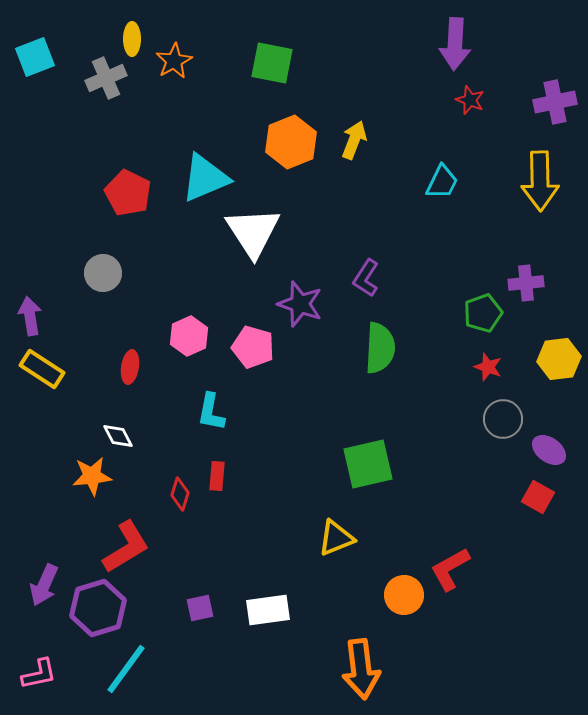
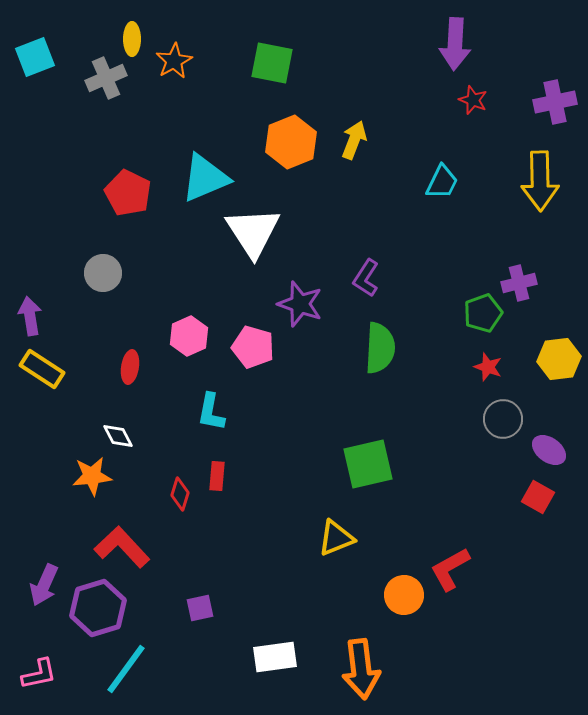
red star at (470, 100): moved 3 px right
purple cross at (526, 283): moved 7 px left; rotated 8 degrees counterclockwise
red L-shape at (126, 547): moved 4 px left; rotated 102 degrees counterclockwise
white rectangle at (268, 610): moved 7 px right, 47 px down
